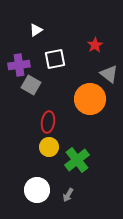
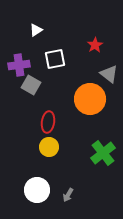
green cross: moved 26 px right, 7 px up
